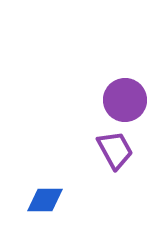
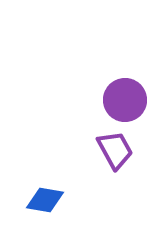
blue diamond: rotated 9 degrees clockwise
